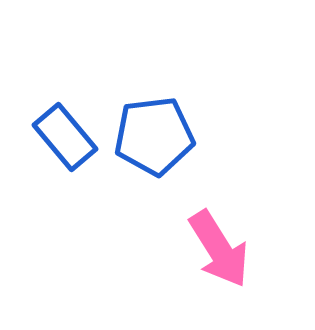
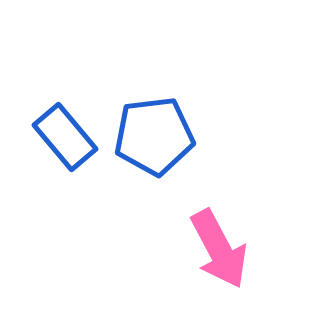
pink arrow: rotated 4 degrees clockwise
